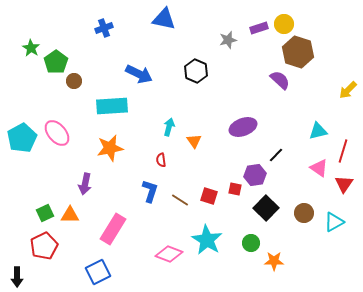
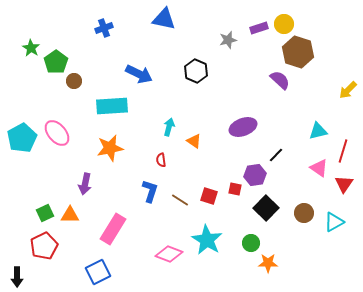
orange triangle at (194, 141): rotated 21 degrees counterclockwise
orange star at (274, 261): moved 6 px left, 2 px down
